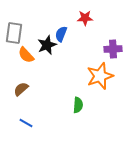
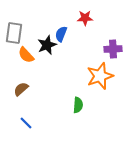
blue line: rotated 16 degrees clockwise
